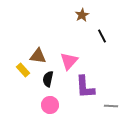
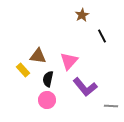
purple L-shape: rotated 35 degrees counterclockwise
pink circle: moved 3 px left, 5 px up
